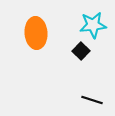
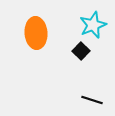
cyan star: rotated 16 degrees counterclockwise
